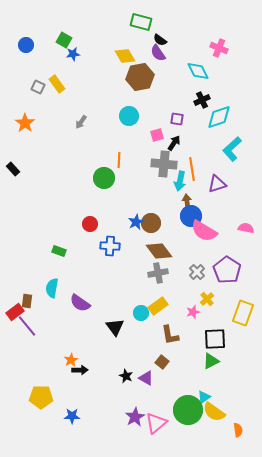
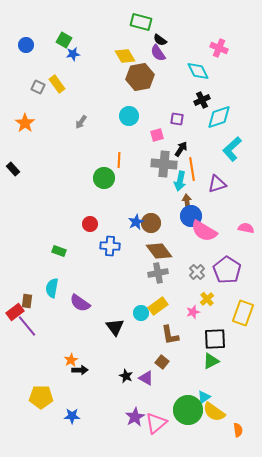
black arrow at (174, 143): moved 7 px right, 6 px down
